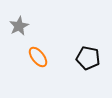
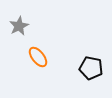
black pentagon: moved 3 px right, 10 px down
